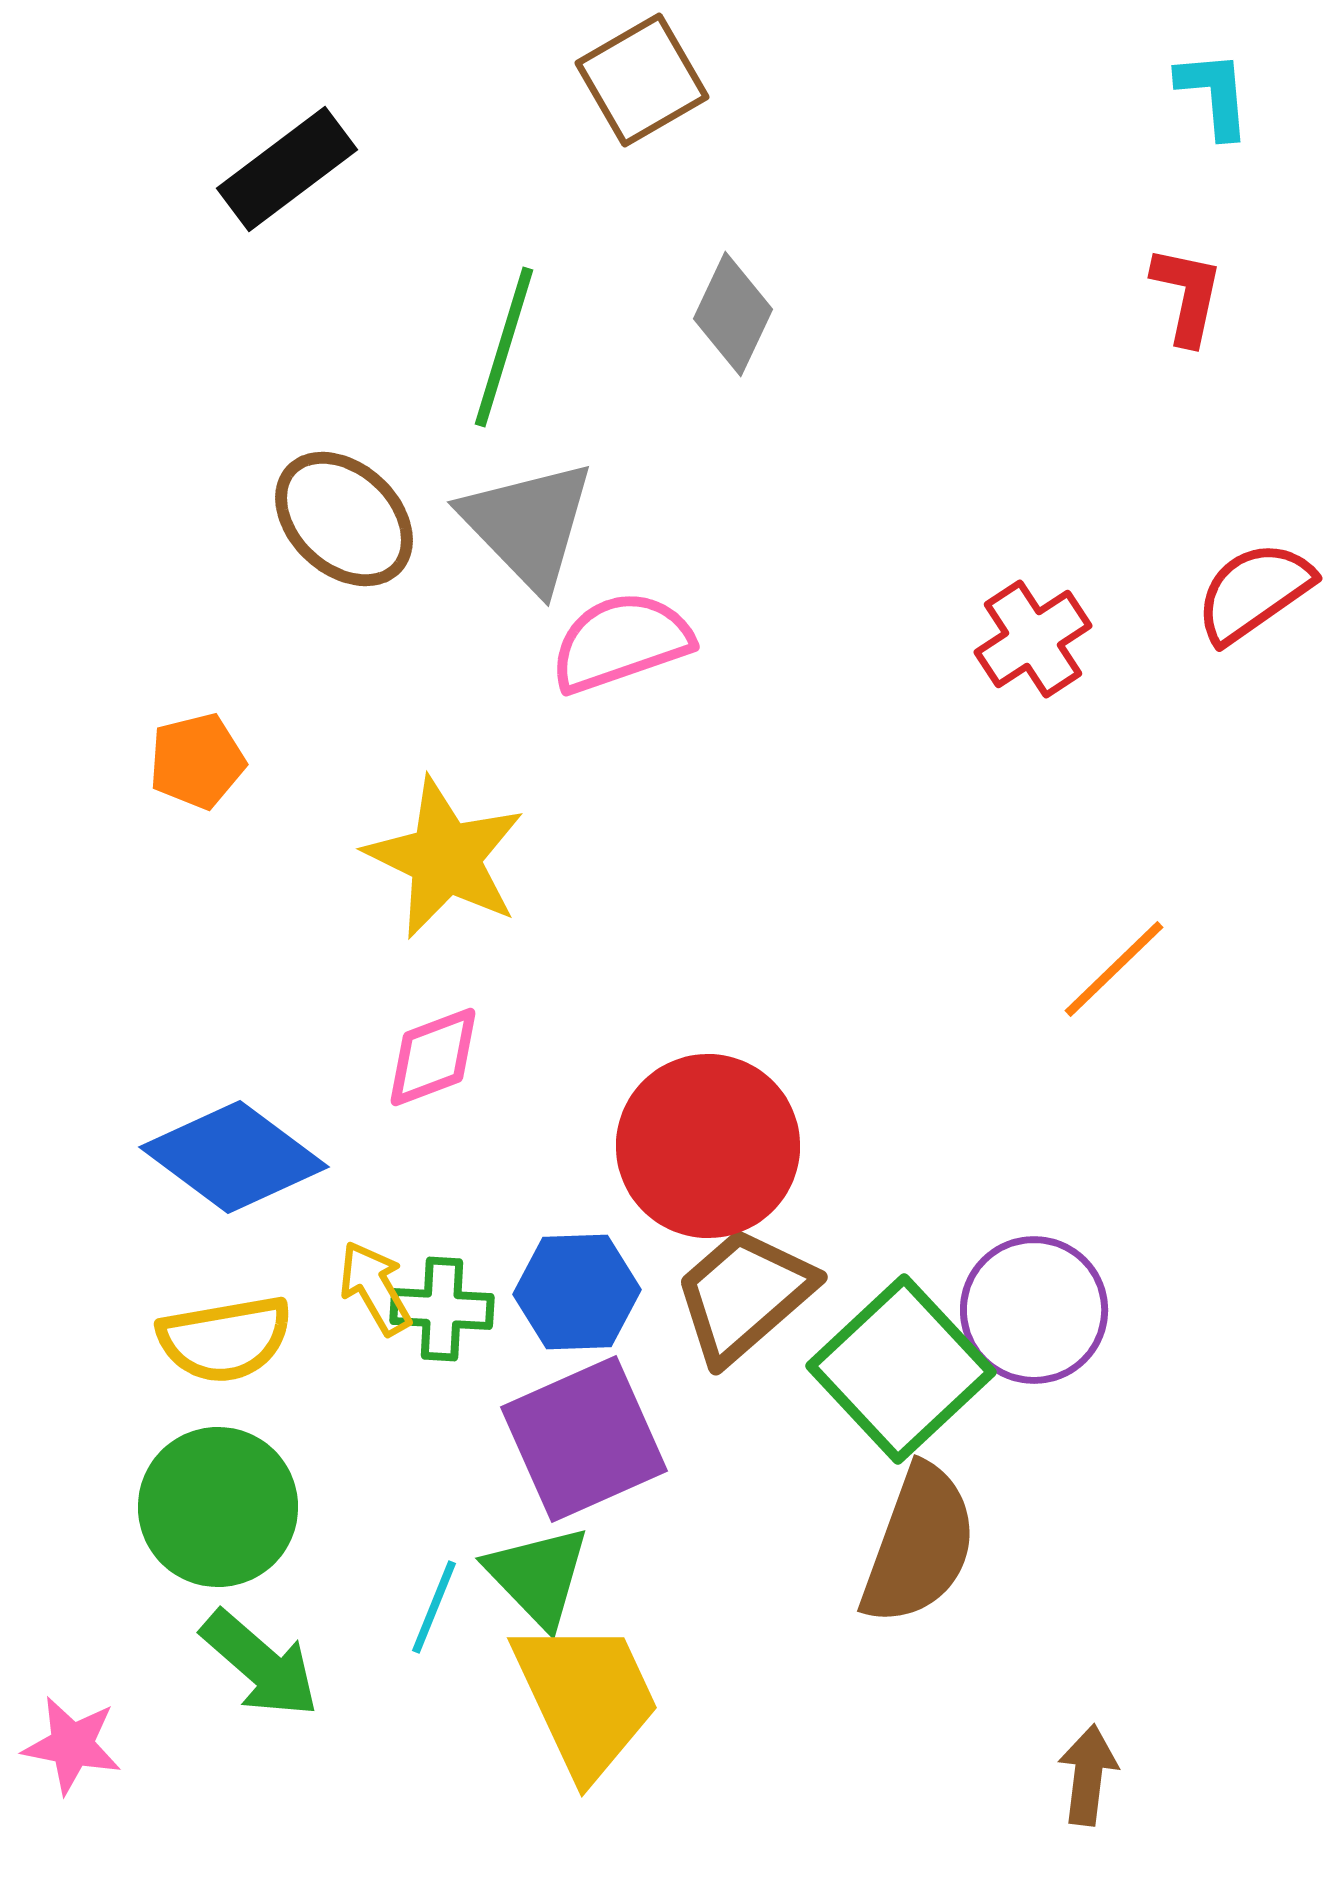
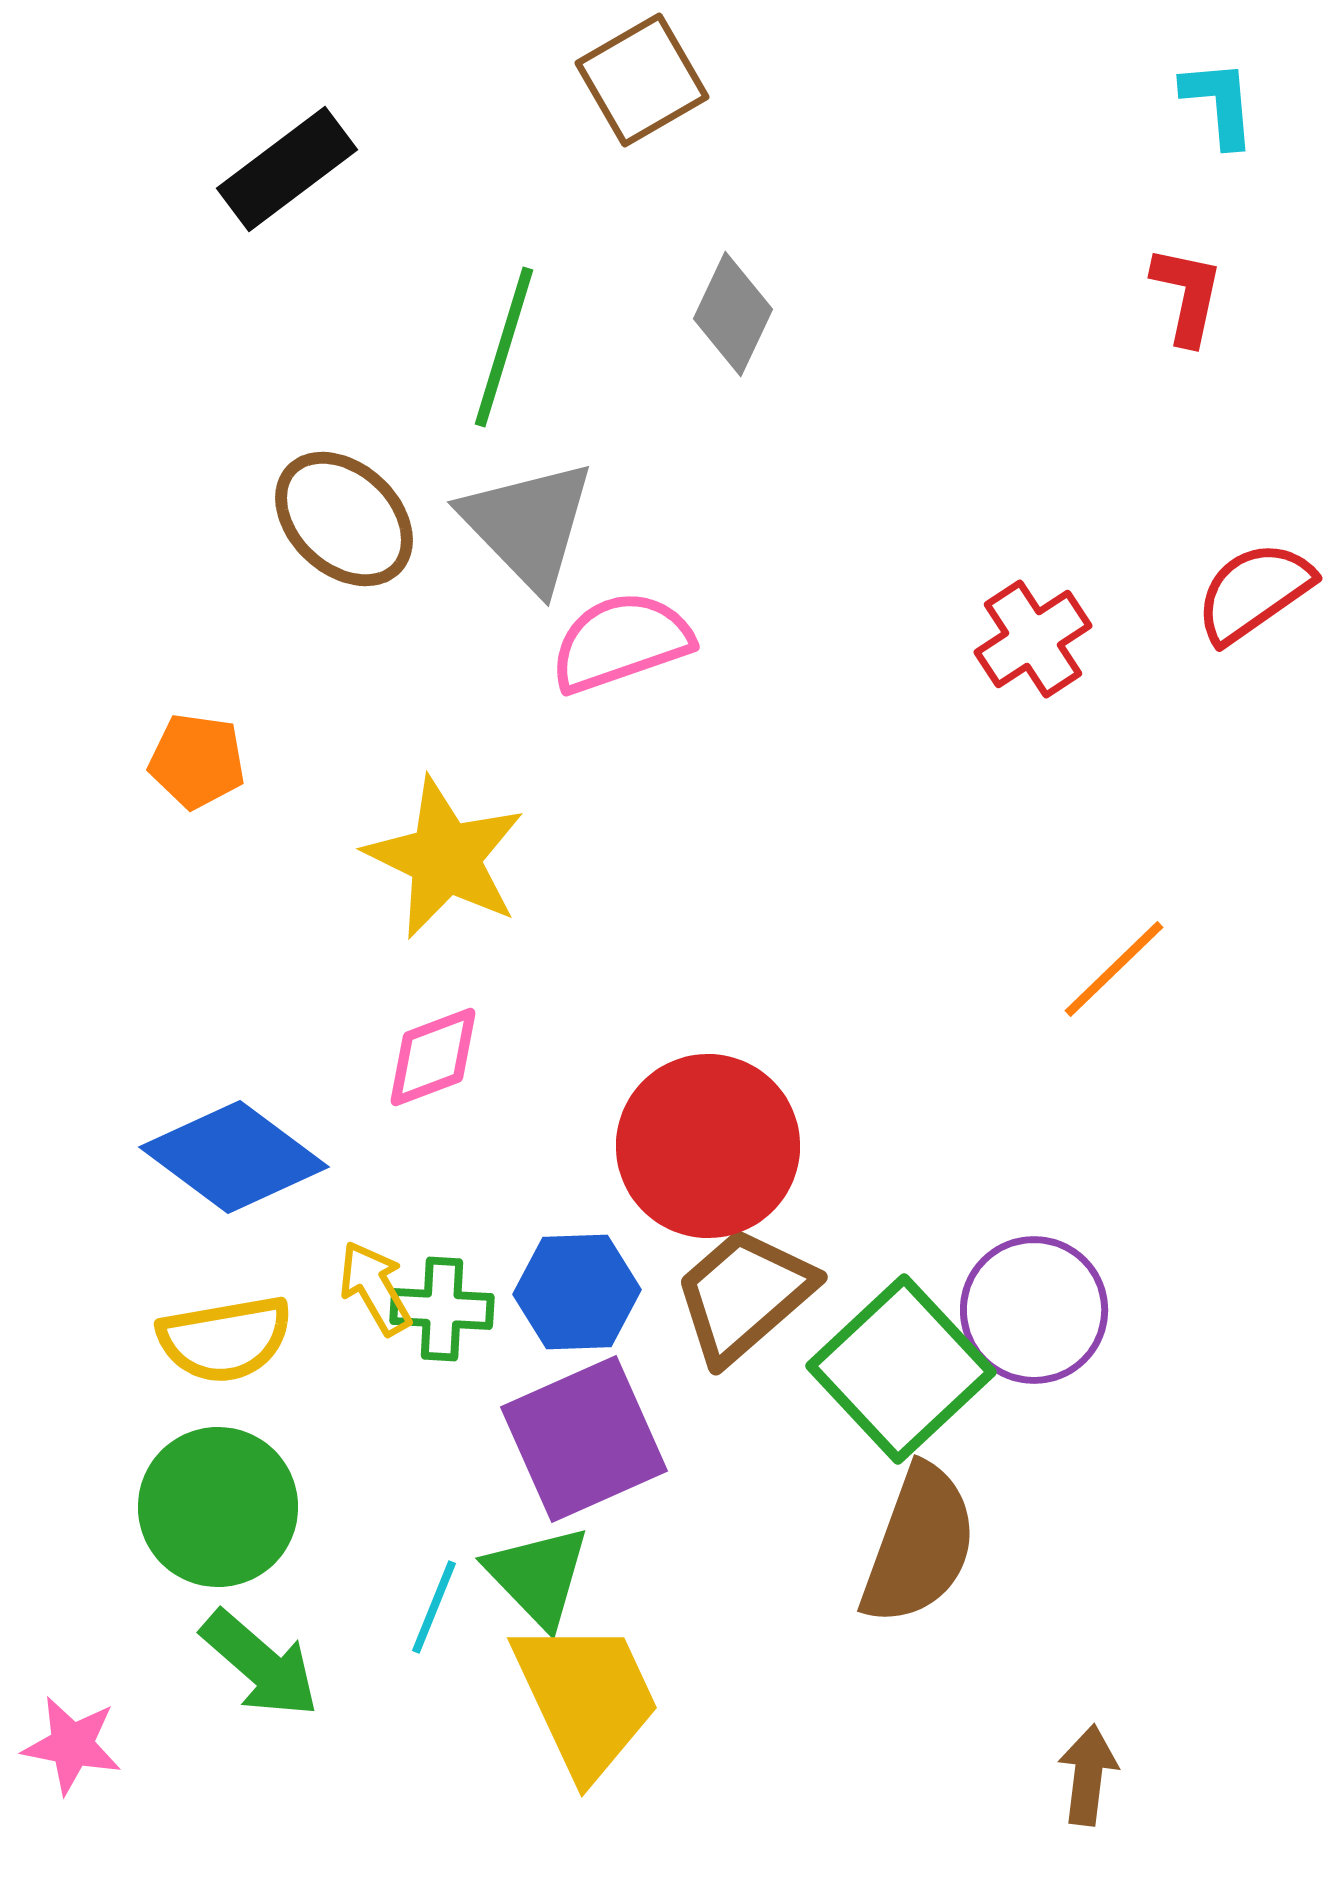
cyan L-shape: moved 5 px right, 9 px down
orange pentagon: rotated 22 degrees clockwise
